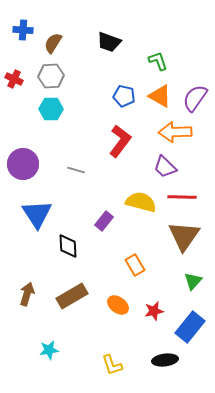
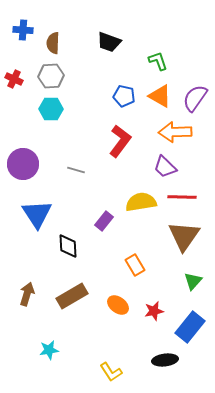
brown semicircle: rotated 30 degrees counterclockwise
yellow semicircle: rotated 24 degrees counterclockwise
yellow L-shape: moved 1 px left, 7 px down; rotated 15 degrees counterclockwise
